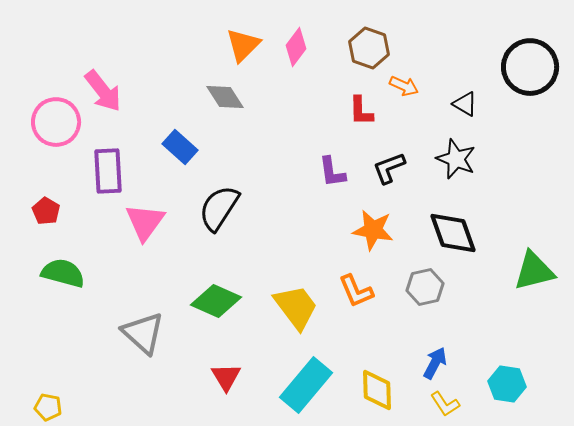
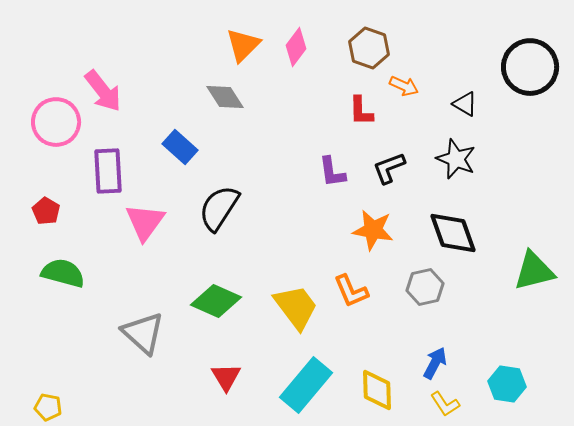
orange L-shape: moved 5 px left
